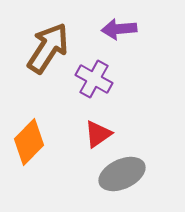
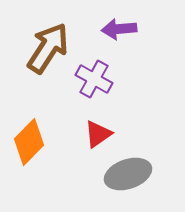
gray ellipse: moved 6 px right; rotated 6 degrees clockwise
